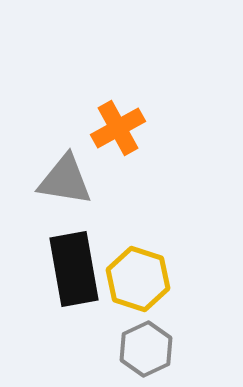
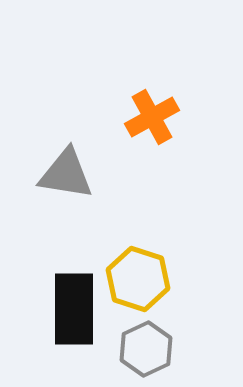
orange cross: moved 34 px right, 11 px up
gray triangle: moved 1 px right, 6 px up
black rectangle: moved 40 px down; rotated 10 degrees clockwise
